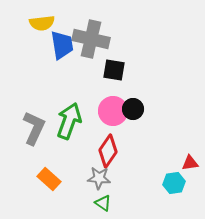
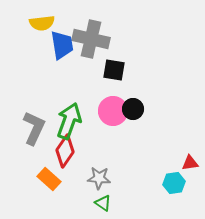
red diamond: moved 43 px left
